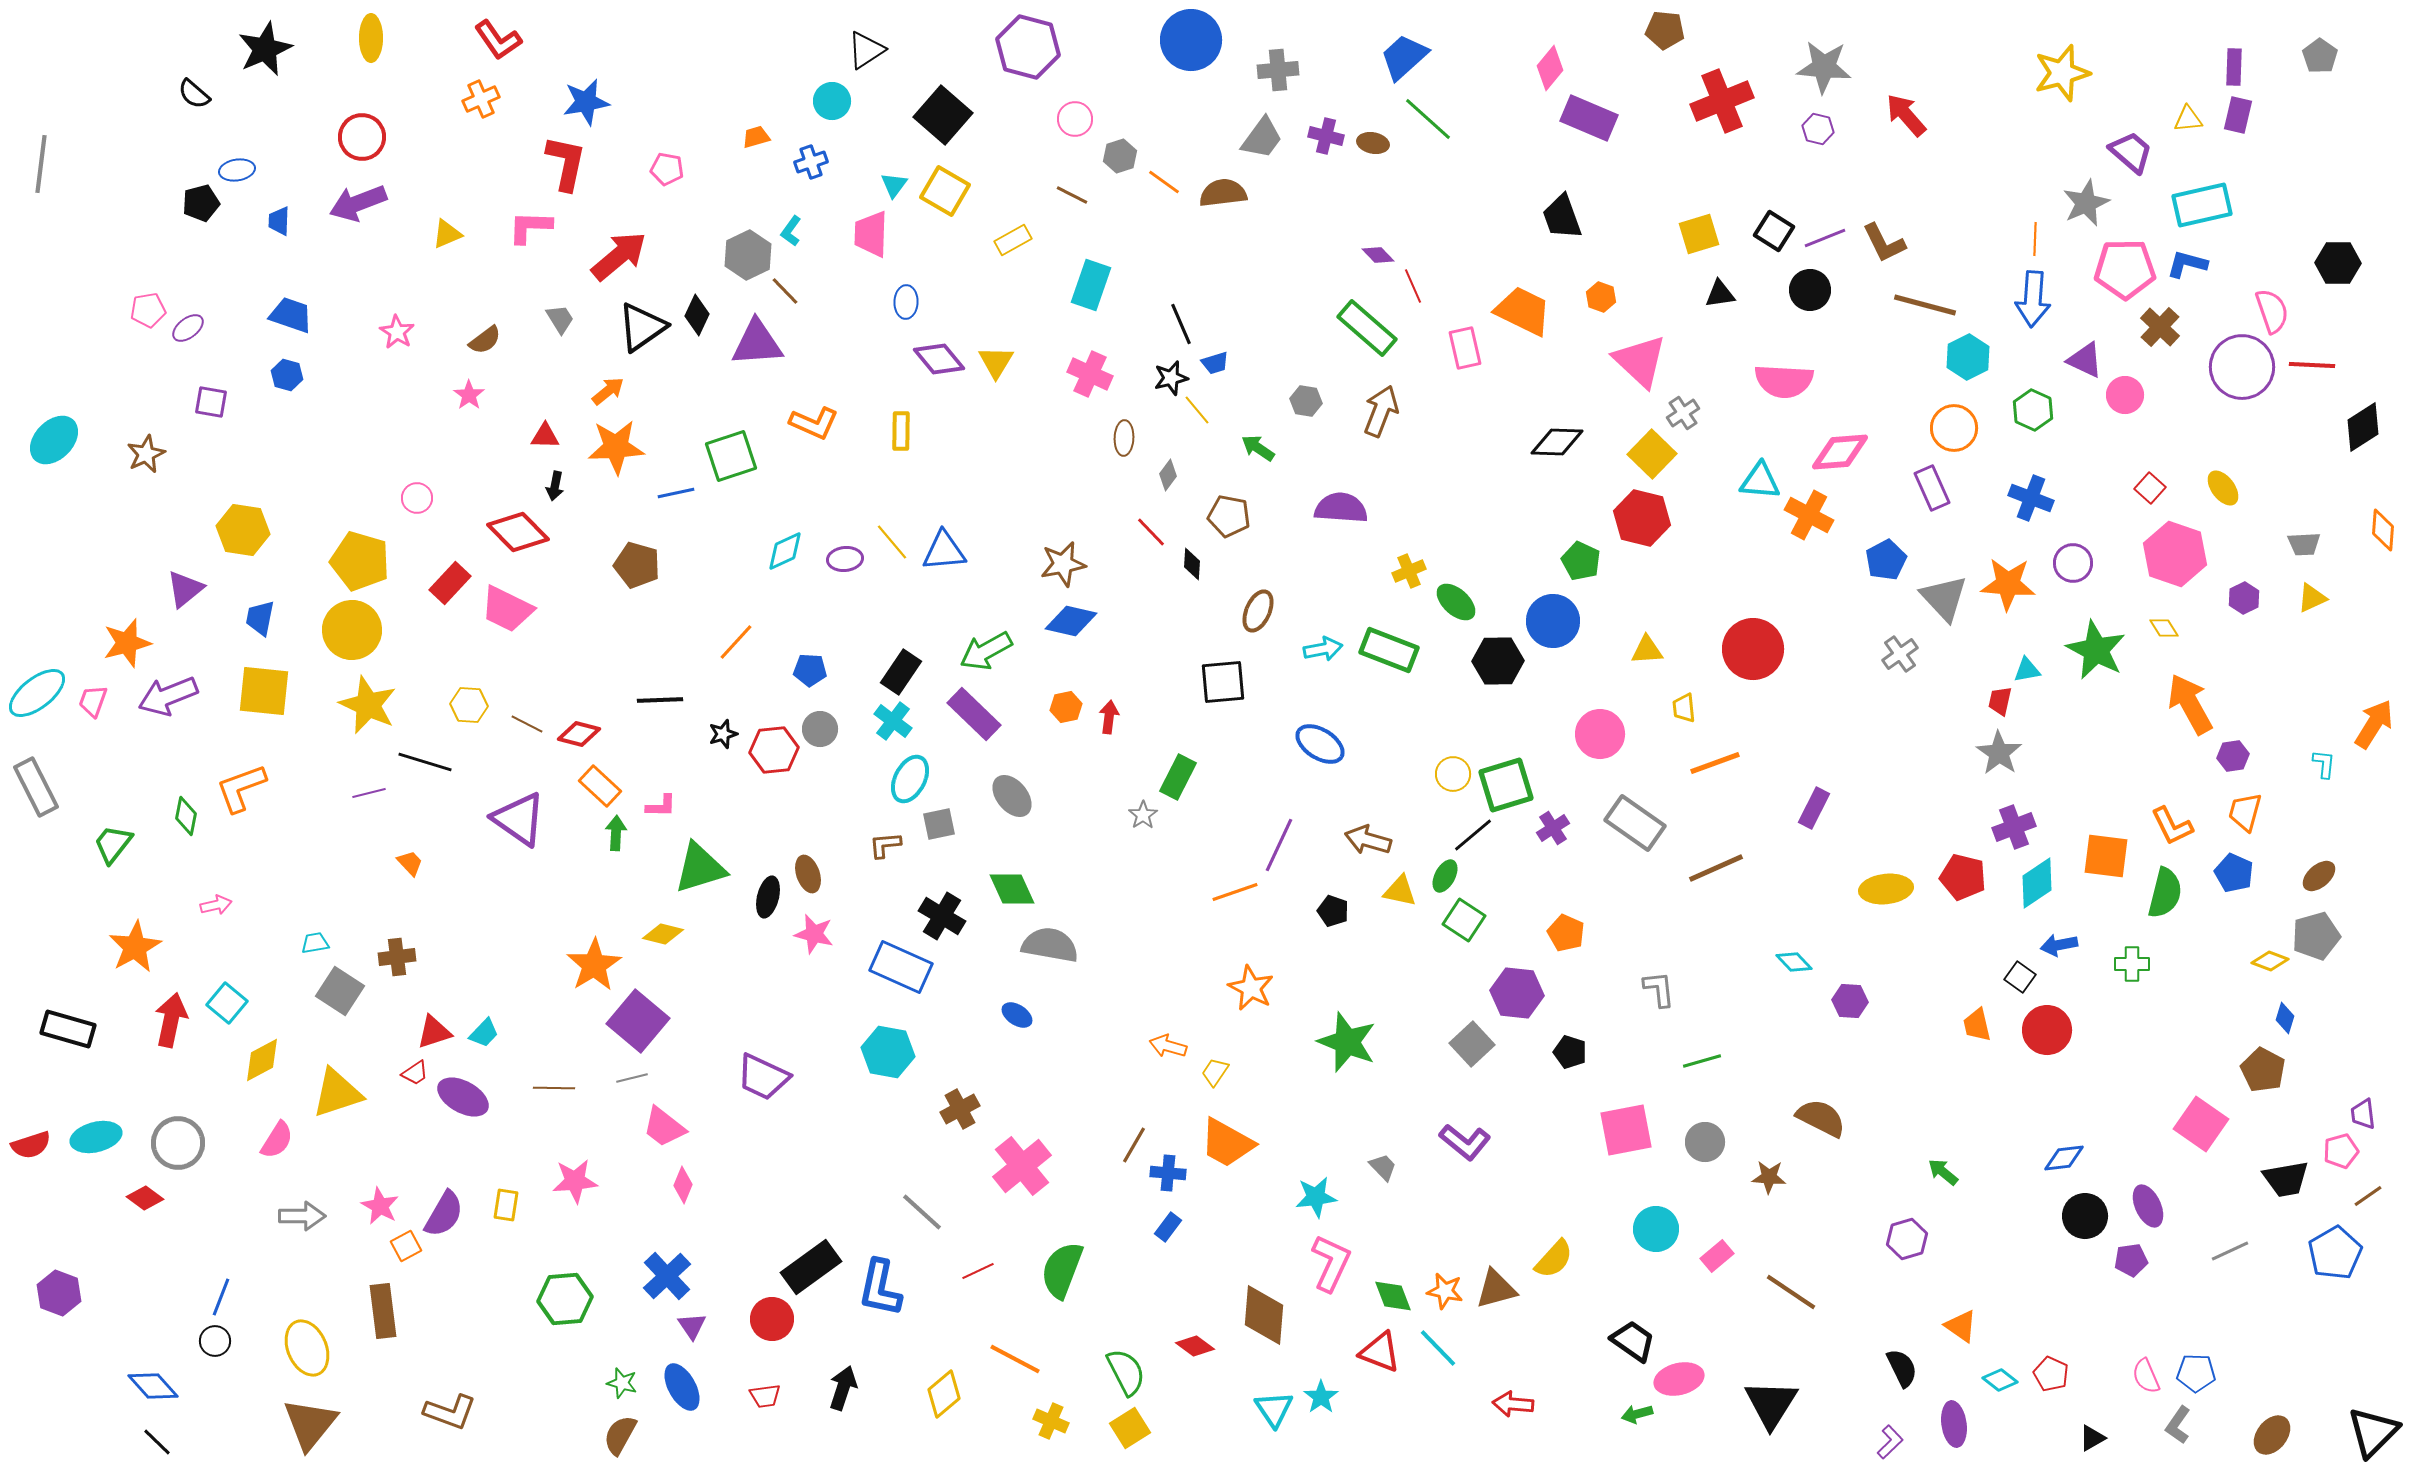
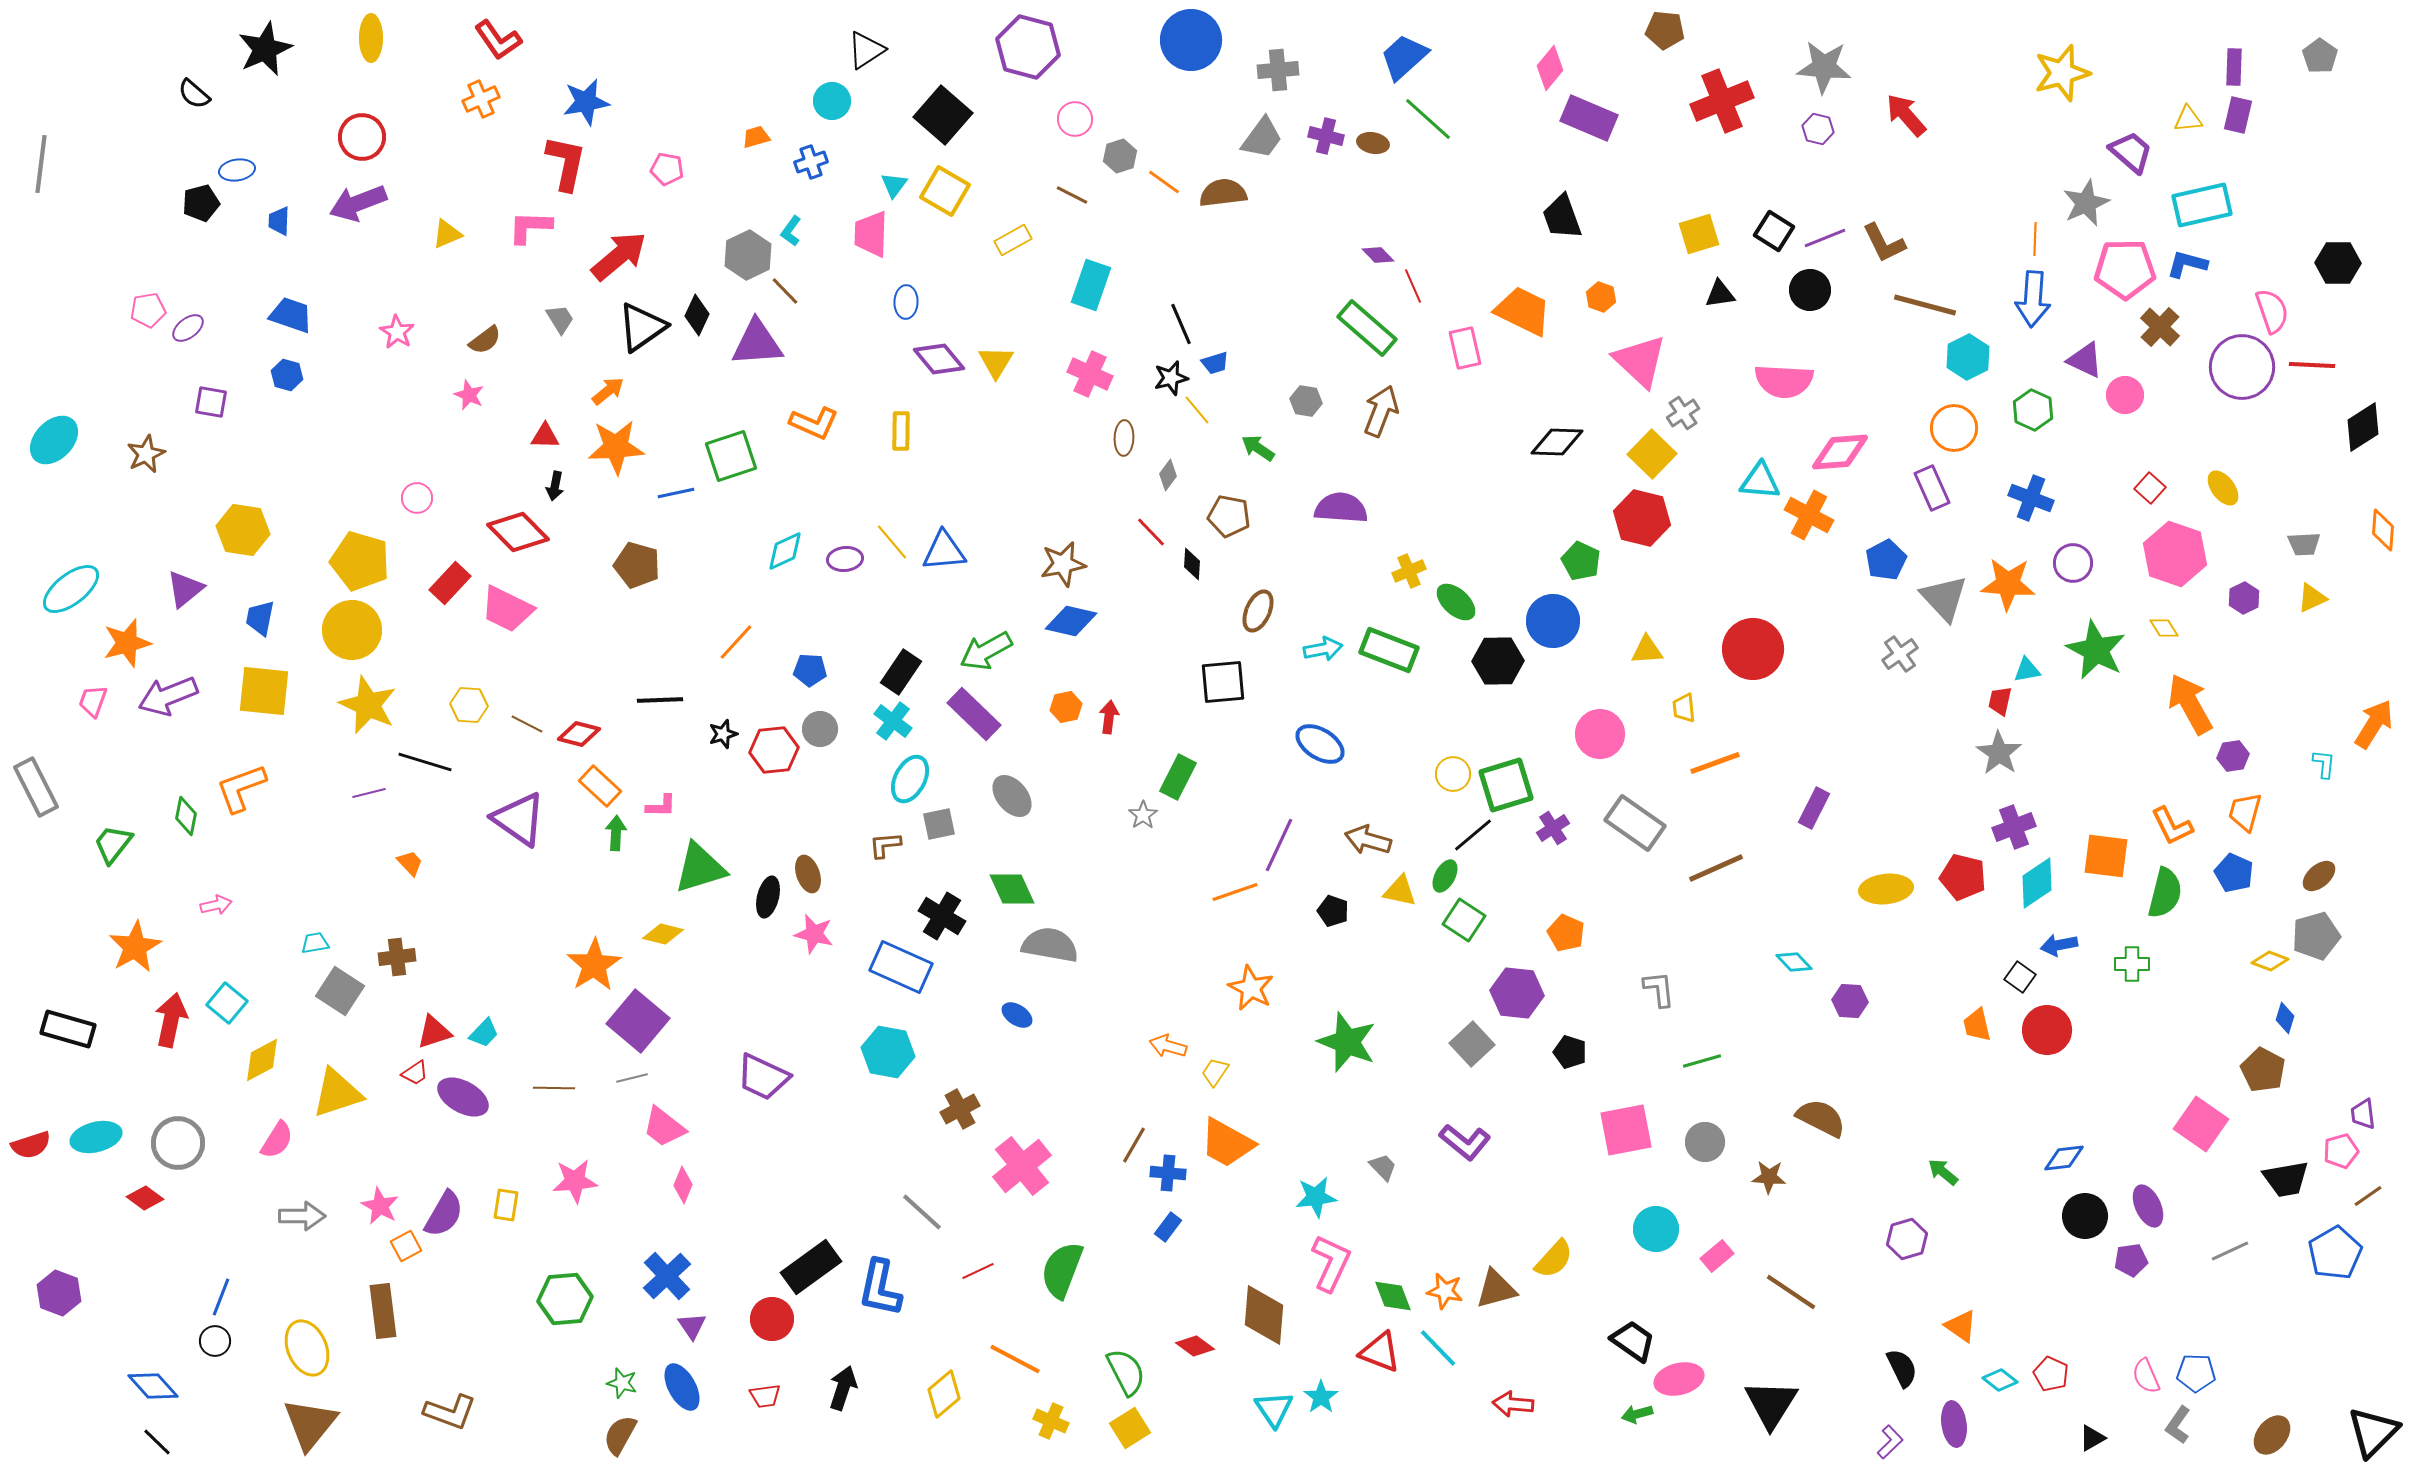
pink star at (469, 395): rotated 12 degrees counterclockwise
cyan ellipse at (37, 693): moved 34 px right, 104 px up
